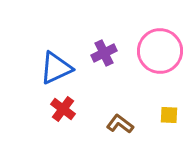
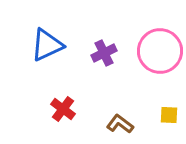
blue triangle: moved 9 px left, 23 px up
